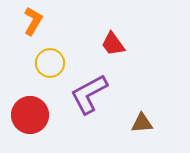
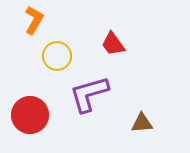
orange L-shape: moved 1 px right, 1 px up
yellow circle: moved 7 px right, 7 px up
purple L-shape: rotated 12 degrees clockwise
